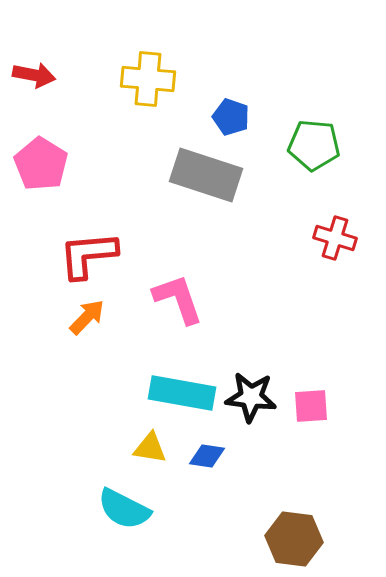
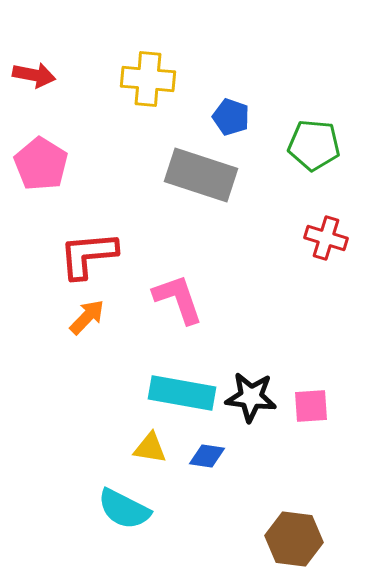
gray rectangle: moved 5 px left
red cross: moved 9 px left
